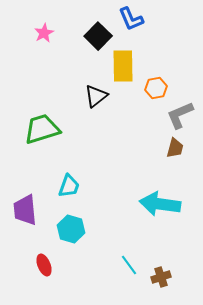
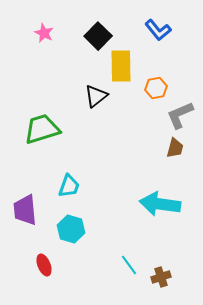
blue L-shape: moved 27 px right, 11 px down; rotated 16 degrees counterclockwise
pink star: rotated 18 degrees counterclockwise
yellow rectangle: moved 2 px left
